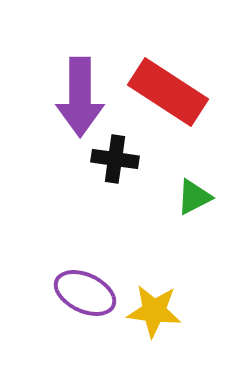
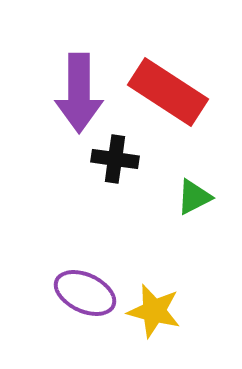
purple arrow: moved 1 px left, 4 px up
yellow star: rotated 8 degrees clockwise
